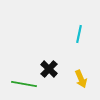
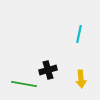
black cross: moved 1 px left, 1 px down; rotated 30 degrees clockwise
yellow arrow: rotated 18 degrees clockwise
